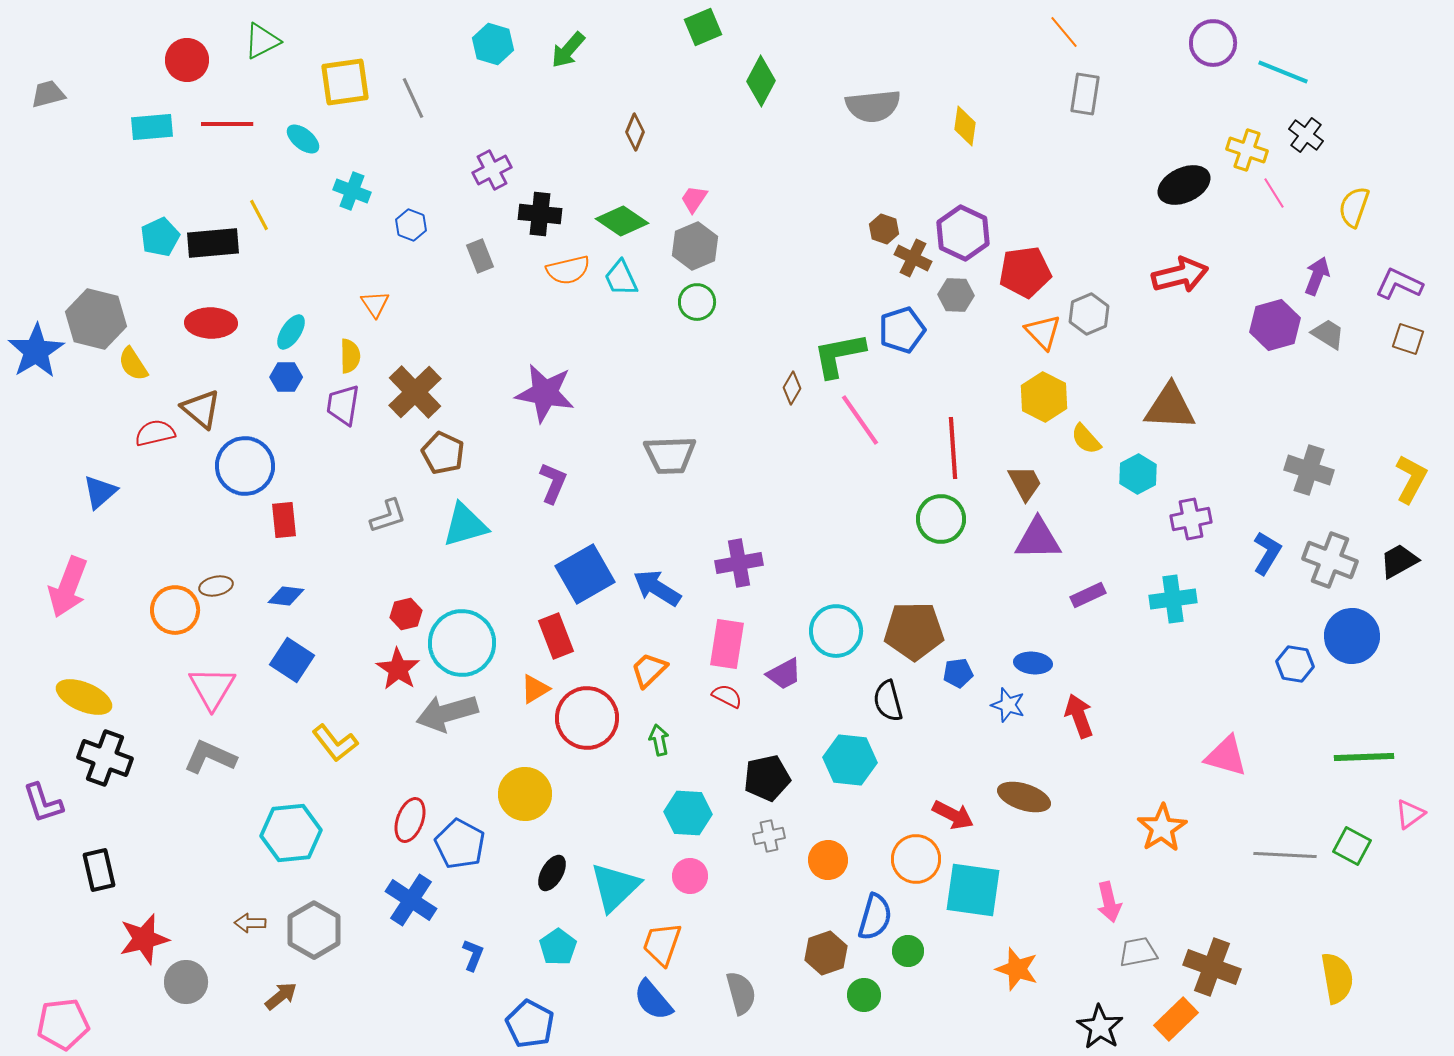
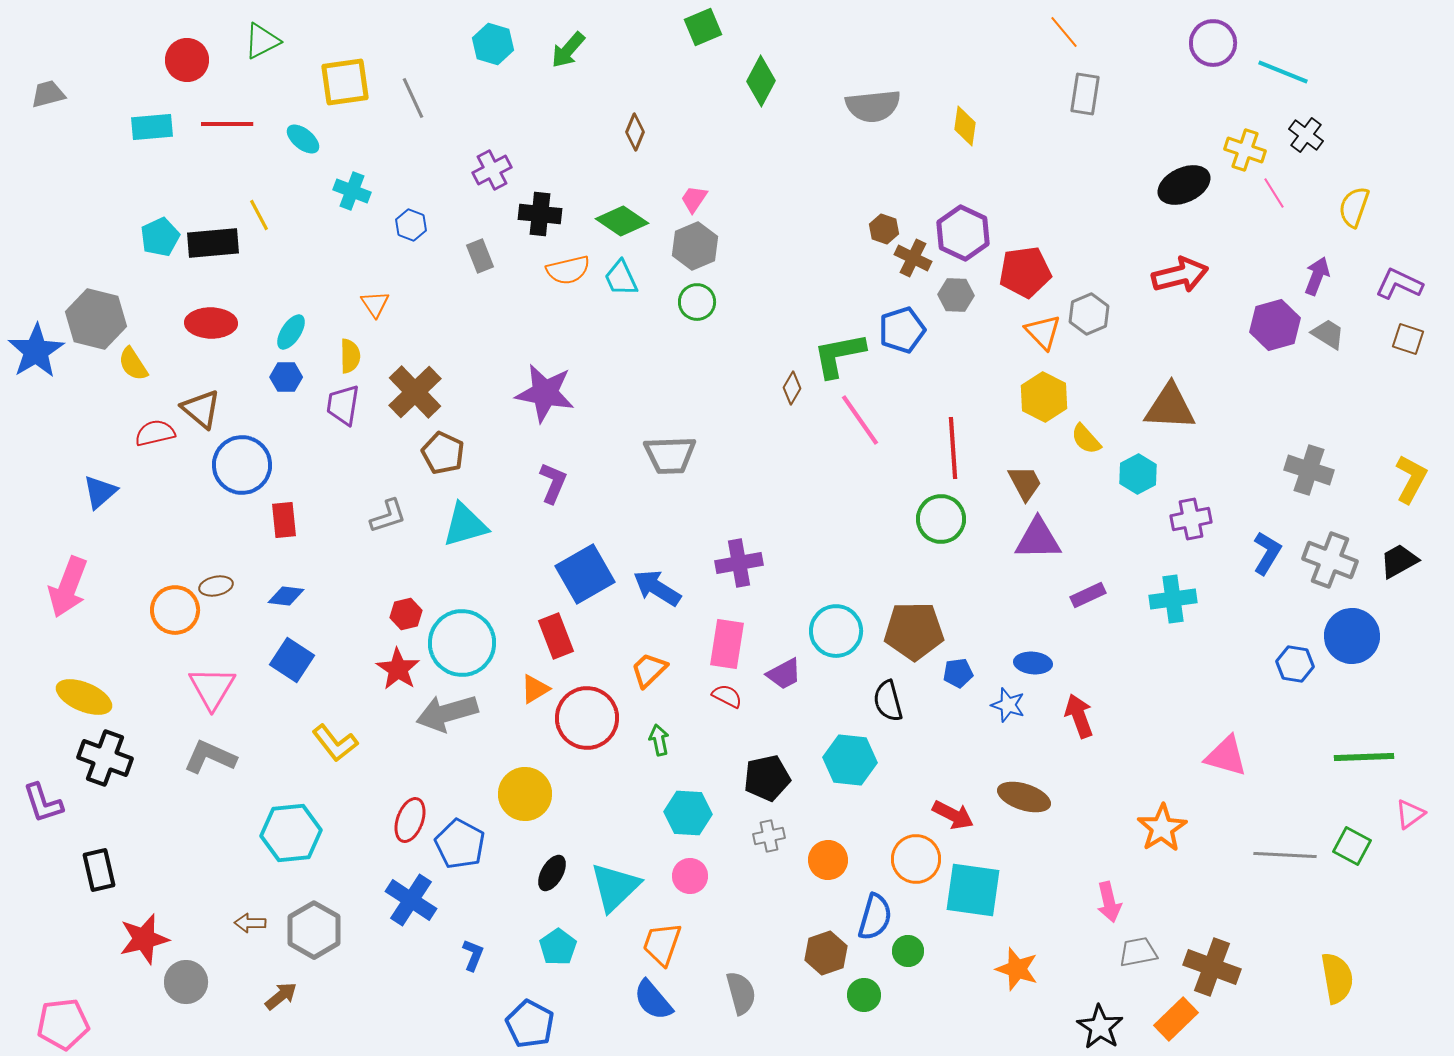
yellow cross at (1247, 150): moved 2 px left
blue circle at (245, 466): moved 3 px left, 1 px up
